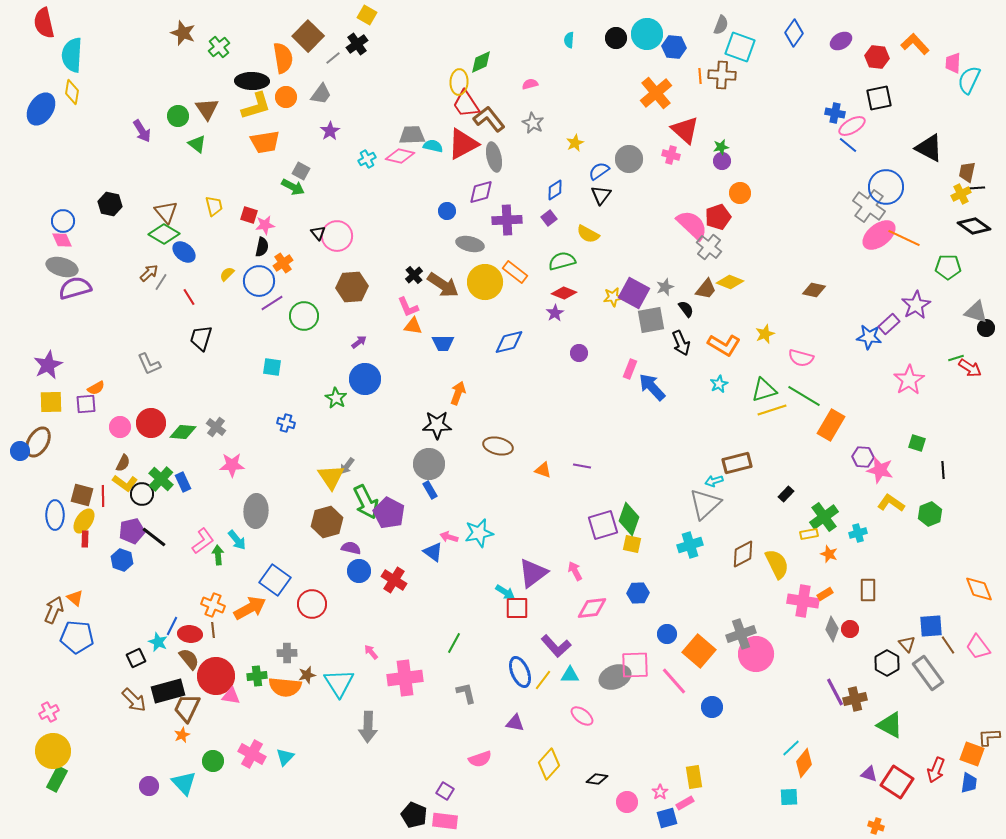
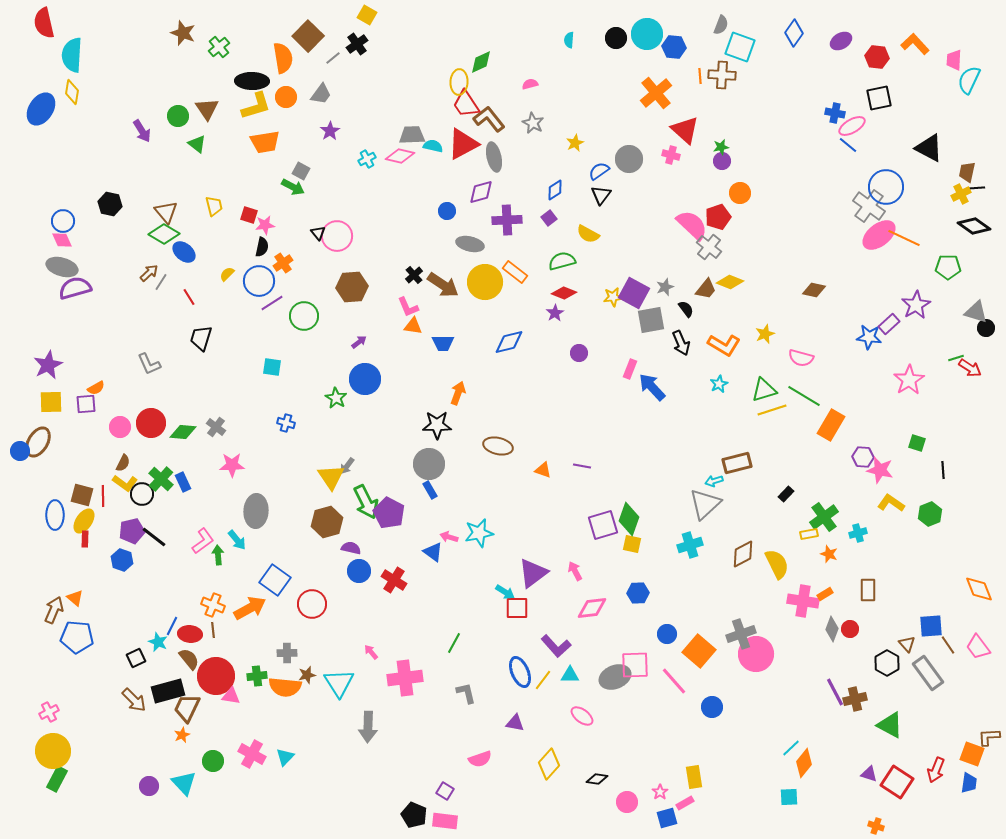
pink trapezoid at (953, 63): moved 1 px right, 3 px up
